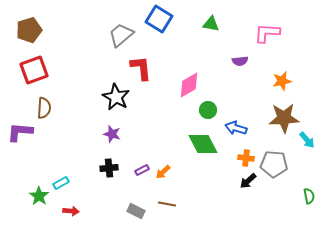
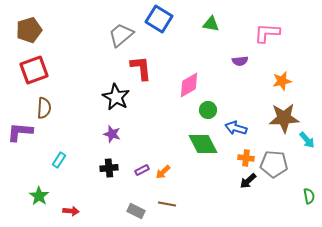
cyan rectangle: moved 2 px left, 23 px up; rotated 28 degrees counterclockwise
